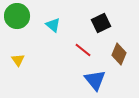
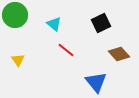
green circle: moved 2 px left, 1 px up
cyan triangle: moved 1 px right, 1 px up
red line: moved 17 px left
brown diamond: rotated 65 degrees counterclockwise
blue triangle: moved 1 px right, 2 px down
